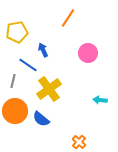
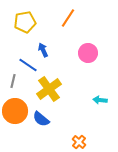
yellow pentagon: moved 8 px right, 10 px up
